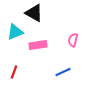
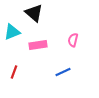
black triangle: rotated 12 degrees clockwise
cyan triangle: moved 3 px left
